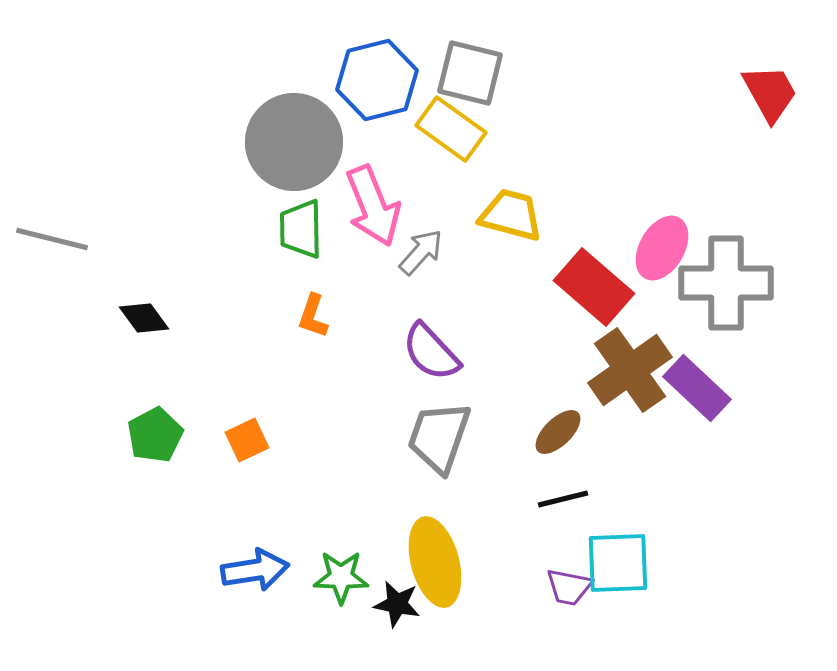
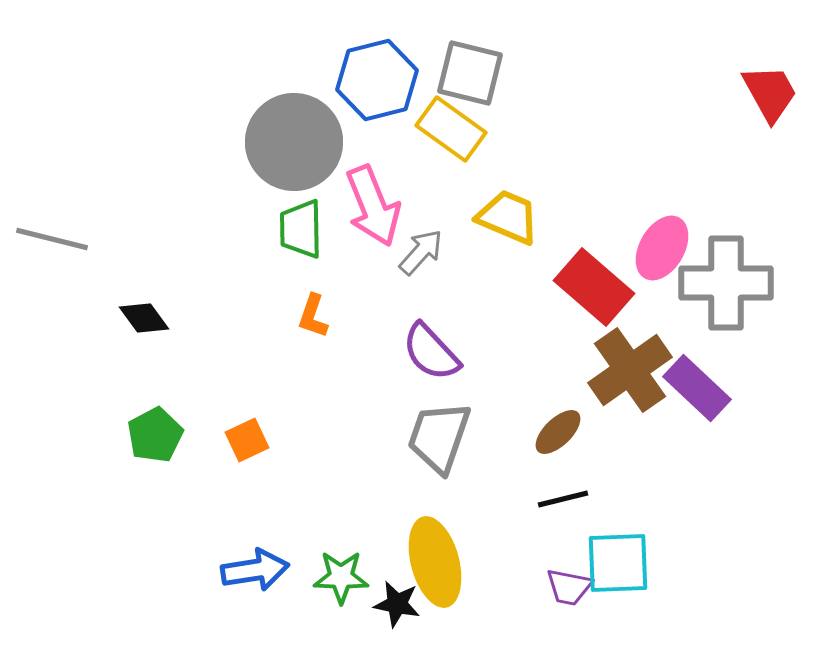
yellow trapezoid: moved 3 px left, 2 px down; rotated 8 degrees clockwise
